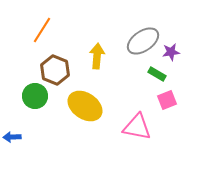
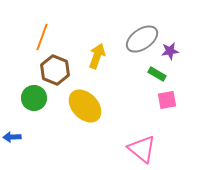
orange line: moved 7 px down; rotated 12 degrees counterclockwise
gray ellipse: moved 1 px left, 2 px up
purple star: moved 1 px left, 1 px up
yellow arrow: rotated 15 degrees clockwise
green circle: moved 1 px left, 2 px down
pink square: rotated 12 degrees clockwise
yellow ellipse: rotated 12 degrees clockwise
pink triangle: moved 5 px right, 22 px down; rotated 28 degrees clockwise
